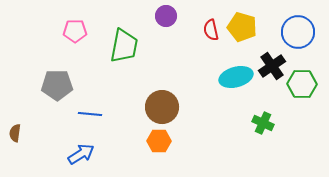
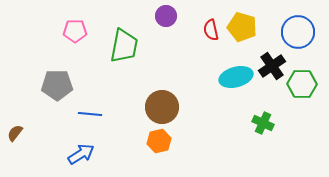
brown semicircle: rotated 30 degrees clockwise
orange hexagon: rotated 15 degrees counterclockwise
